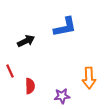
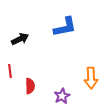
black arrow: moved 6 px left, 2 px up
red line: rotated 16 degrees clockwise
orange arrow: moved 2 px right
purple star: rotated 21 degrees counterclockwise
